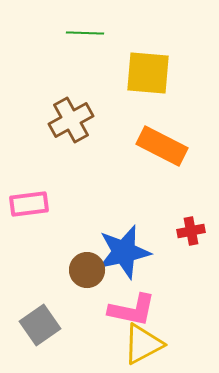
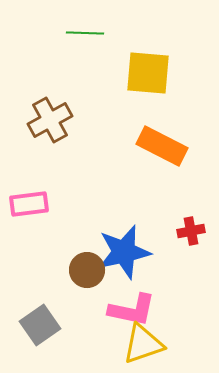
brown cross: moved 21 px left
yellow triangle: rotated 9 degrees clockwise
